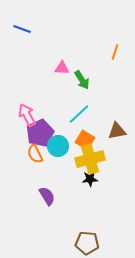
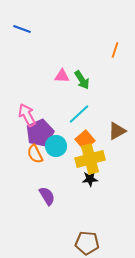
orange line: moved 2 px up
pink triangle: moved 8 px down
brown triangle: rotated 18 degrees counterclockwise
orange square: rotated 18 degrees clockwise
cyan circle: moved 2 px left
